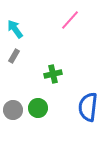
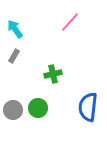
pink line: moved 2 px down
